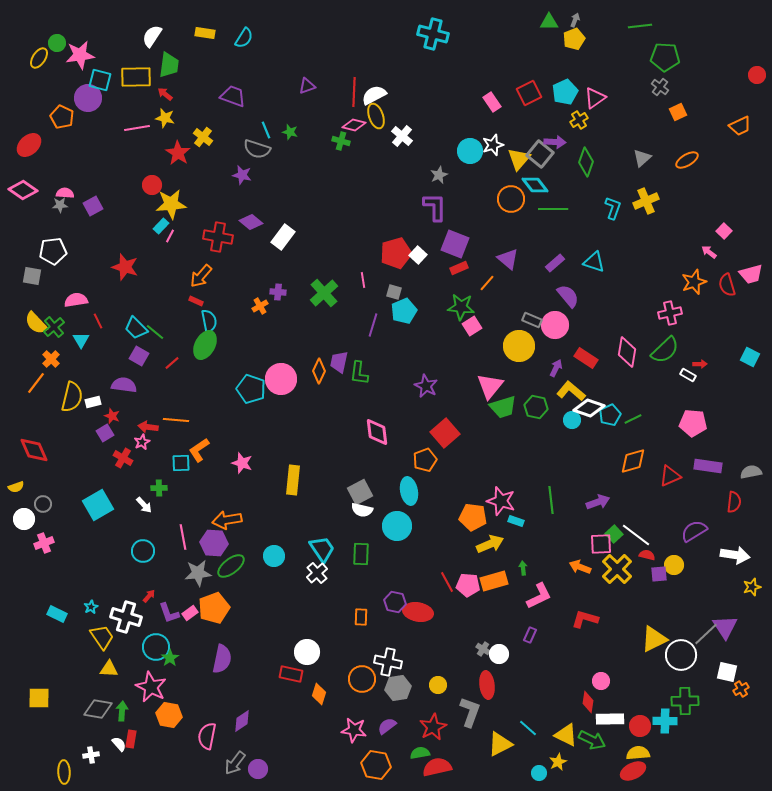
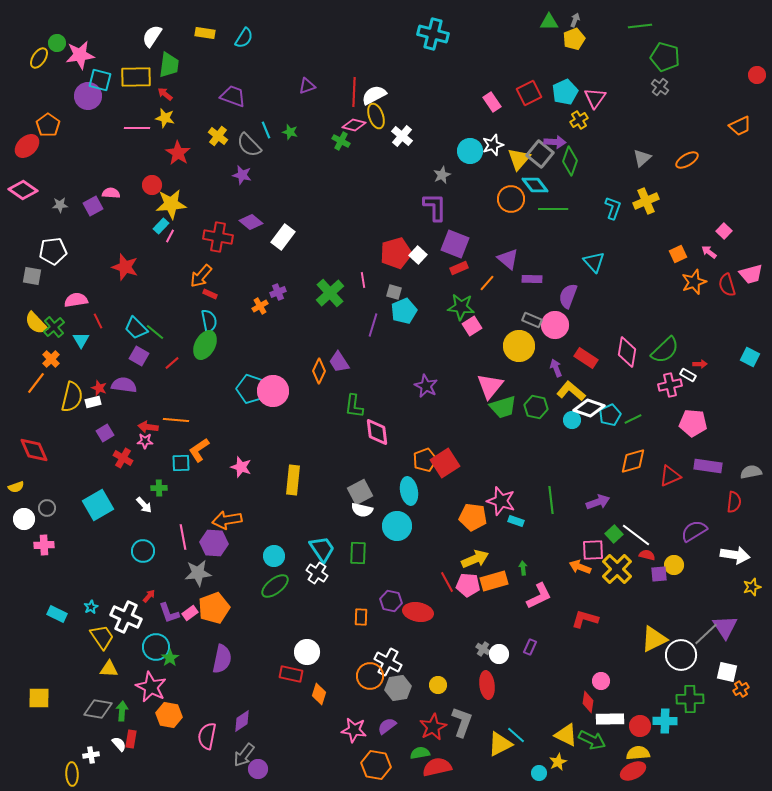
green pentagon at (665, 57): rotated 12 degrees clockwise
purple circle at (88, 98): moved 2 px up
pink triangle at (595, 98): rotated 20 degrees counterclockwise
orange square at (678, 112): moved 142 px down
orange pentagon at (62, 117): moved 14 px left, 8 px down; rotated 10 degrees clockwise
pink line at (137, 128): rotated 10 degrees clockwise
yellow cross at (203, 137): moved 15 px right, 1 px up
green cross at (341, 141): rotated 12 degrees clockwise
red ellipse at (29, 145): moved 2 px left, 1 px down
gray semicircle at (257, 149): moved 8 px left, 4 px up; rotated 28 degrees clockwise
green diamond at (586, 162): moved 16 px left, 1 px up
gray star at (439, 175): moved 3 px right
pink semicircle at (65, 193): moved 46 px right
cyan triangle at (594, 262): rotated 30 degrees clockwise
purple rectangle at (555, 263): moved 23 px left, 16 px down; rotated 42 degrees clockwise
purple cross at (278, 292): rotated 28 degrees counterclockwise
green cross at (324, 293): moved 6 px right
purple semicircle at (568, 296): rotated 120 degrees counterclockwise
red rectangle at (196, 301): moved 14 px right, 7 px up
pink cross at (670, 313): moved 72 px down
purple trapezoid at (339, 362): rotated 45 degrees counterclockwise
purple arrow at (556, 368): rotated 48 degrees counterclockwise
green L-shape at (359, 373): moved 5 px left, 33 px down
pink circle at (281, 379): moved 8 px left, 12 px down
red star at (112, 416): moved 13 px left, 28 px up
red square at (445, 433): moved 30 px down; rotated 8 degrees clockwise
pink star at (142, 442): moved 3 px right, 1 px up; rotated 28 degrees clockwise
pink star at (242, 463): moved 1 px left, 4 px down
gray circle at (43, 504): moved 4 px right, 4 px down
pink cross at (44, 543): moved 2 px down; rotated 18 degrees clockwise
yellow arrow at (490, 544): moved 15 px left, 15 px down
pink square at (601, 544): moved 8 px left, 6 px down
green rectangle at (361, 554): moved 3 px left, 1 px up
green ellipse at (231, 566): moved 44 px right, 20 px down
white cross at (317, 573): rotated 15 degrees counterclockwise
purple hexagon at (395, 602): moved 4 px left, 1 px up
white cross at (126, 617): rotated 8 degrees clockwise
purple rectangle at (530, 635): moved 12 px down
white cross at (388, 662): rotated 16 degrees clockwise
orange circle at (362, 679): moved 8 px right, 3 px up
green cross at (685, 701): moved 5 px right, 2 px up
gray L-shape at (470, 712): moved 8 px left, 10 px down
cyan line at (528, 728): moved 12 px left, 7 px down
gray arrow at (235, 763): moved 9 px right, 8 px up
yellow ellipse at (64, 772): moved 8 px right, 2 px down
